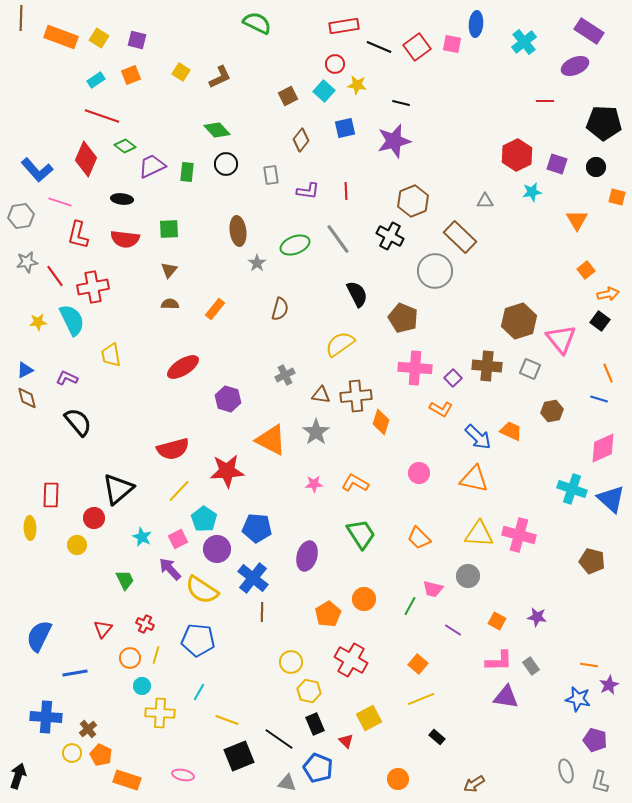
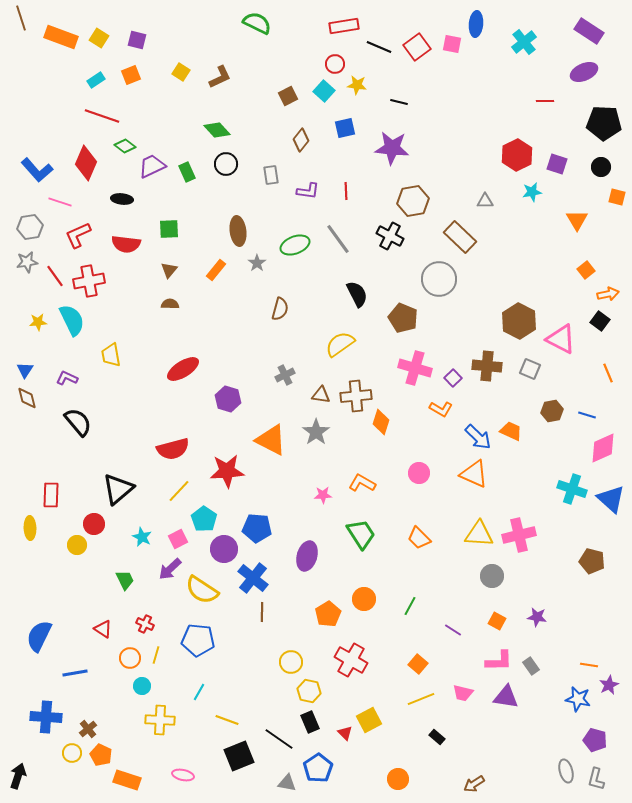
brown line at (21, 18): rotated 20 degrees counterclockwise
purple ellipse at (575, 66): moved 9 px right, 6 px down
black line at (401, 103): moved 2 px left, 1 px up
purple star at (394, 141): moved 2 px left, 7 px down; rotated 20 degrees clockwise
red diamond at (86, 159): moved 4 px down
black circle at (596, 167): moved 5 px right
green rectangle at (187, 172): rotated 30 degrees counterclockwise
brown hexagon at (413, 201): rotated 12 degrees clockwise
gray hexagon at (21, 216): moved 9 px right, 11 px down
red L-shape at (78, 235): rotated 52 degrees clockwise
red semicircle at (125, 239): moved 1 px right, 5 px down
gray circle at (435, 271): moved 4 px right, 8 px down
red cross at (93, 287): moved 4 px left, 6 px up
orange rectangle at (215, 309): moved 1 px right, 39 px up
brown hexagon at (519, 321): rotated 16 degrees counterclockwise
pink triangle at (561, 339): rotated 24 degrees counterclockwise
red ellipse at (183, 367): moved 2 px down
pink cross at (415, 368): rotated 12 degrees clockwise
blue triangle at (25, 370): rotated 30 degrees counterclockwise
blue line at (599, 399): moved 12 px left, 16 px down
orange triangle at (474, 479): moved 5 px up; rotated 12 degrees clockwise
orange L-shape at (355, 483): moved 7 px right
pink star at (314, 484): moved 9 px right, 11 px down
red circle at (94, 518): moved 6 px down
pink cross at (519, 535): rotated 28 degrees counterclockwise
purple circle at (217, 549): moved 7 px right
purple arrow at (170, 569): rotated 90 degrees counterclockwise
gray circle at (468, 576): moved 24 px right
pink trapezoid at (433, 589): moved 30 px right, 104 px down
red triangle at (103, 629): rotated 36 degrees counterclockwise
yellow cross at (160, 713): moved 7 px down
yellow square at (369, 718): moved 2 px down
black rectangle at (315, 724): moved 5 px left, 2 px up
red triangle at (346, 741): moved 1 px left, 8 px up
blue pentagon at (318, 768): rotated 16 degrees clockwise
gray L-shape at (600, 782): moved 4 px left, 3 px up
